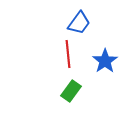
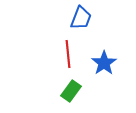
blue trapezoid: moved 2 px right, 5 px up; rotated 15 degrees counterclockwise
blue star: moved 1 px left, 2 px down
